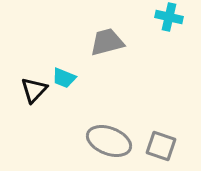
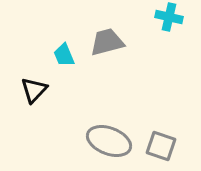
cyan trapezoid: moved 23 px up; rotated 45 degrees clockwise
